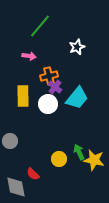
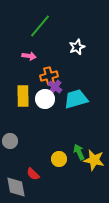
cyan trapezoid: moved 1 px left, 1 px down; rotated 145 degrees counterclockwise
white circle: moved 3 px left, 5 px up
